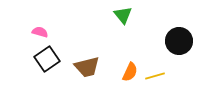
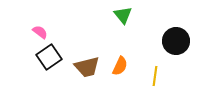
pink semicircle: rotated 21 degrees clockwise
black circle: moved 3 px left
black square: moved 2 px right, 2 px up
orange semicircle: moved 10 px left, 6 px up
yellow line: rotated 66 degrees counterclockwise
